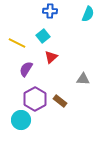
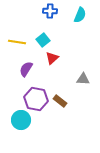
cyan semicircle: moved 8 px left, 1 px down
cyan square: moved 4 px down
yellow line: moved 1 px up; rotated 18 degrees counterclockwise
red triangle: moved 1 px right, 1 px down
purple hexagon: moved 1 px right; rotated 20 degrees counterclockwise
